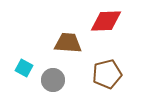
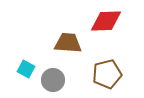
cyan square: moved 2 px right, 1 px down
